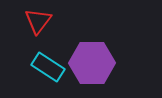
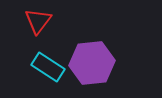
purple hexagon: rotated 6 degrees counterclockwise
